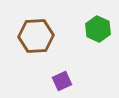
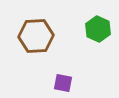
purple square: moved 1 px right, 2 px down; rotated 36 degrees clockwise
